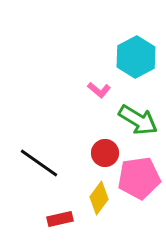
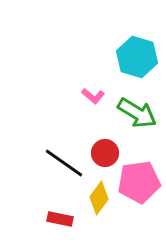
cyan hexagon: moved 1 px right; rotated 15 degrees counterclockwise
pink L-shape: moved 6 px left, 6 px down
green arrow: moved 1 px left, 7 px up
black line: moved 25 px right
pink pentagon: moved 4 px down
red rectangle: rotated 25 degrees clockwise
